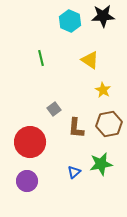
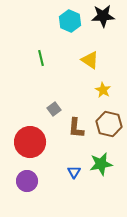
brown hexagon: rotated 25 degrees clockwise
blue triangle: rotated 16 degrees counterclockwise
